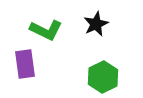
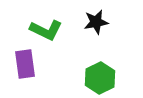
black star: moved 2 px up; rotated 15 degrees clockwise
green hexagon: moved 3 px left, 1 px down
